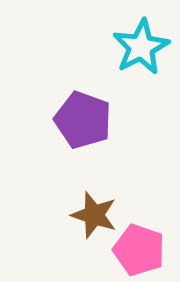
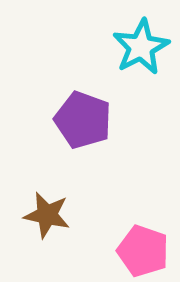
brown star: moved 47 px left; rotated 6 degrees counterclockwise
pink pentagon: moved 4 px right, 1 px down
